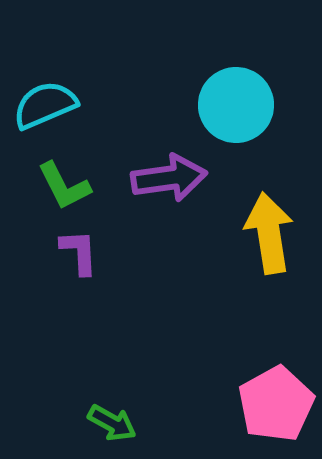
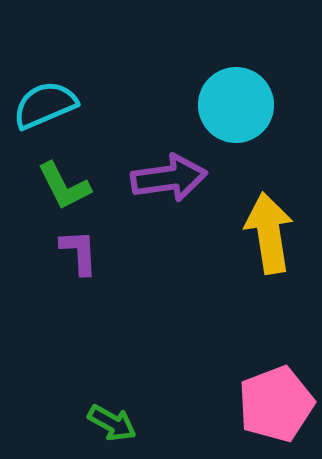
pink pentagon: rotated 8 degrees clockwise
